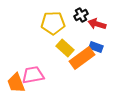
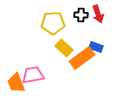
black cross: rotated 32 degrees clockwise
red arrow: moved 1 px right, 10 px up; rotated 126 degrees counterclockwise
yellow rectangle: moved 1 px left
